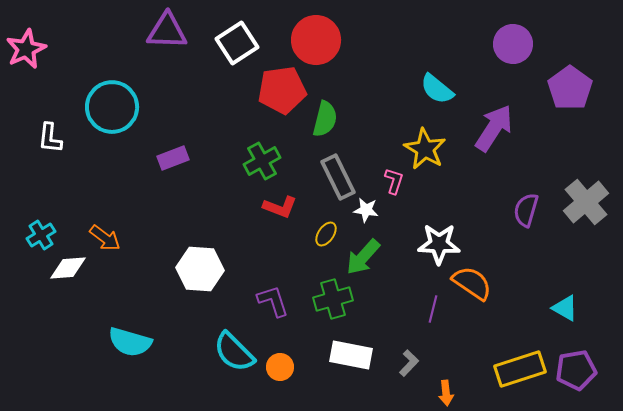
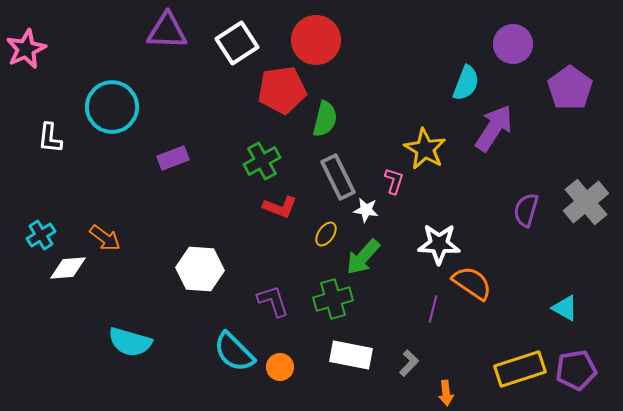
cyan semicircle at (437, 89): moved 29 px right, 6 px up; rotated 108 degrees counterclockwise
